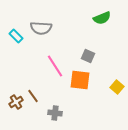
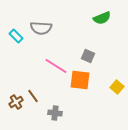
pink line: moved 1 px right; rotated 25 degrees counterclockwise
